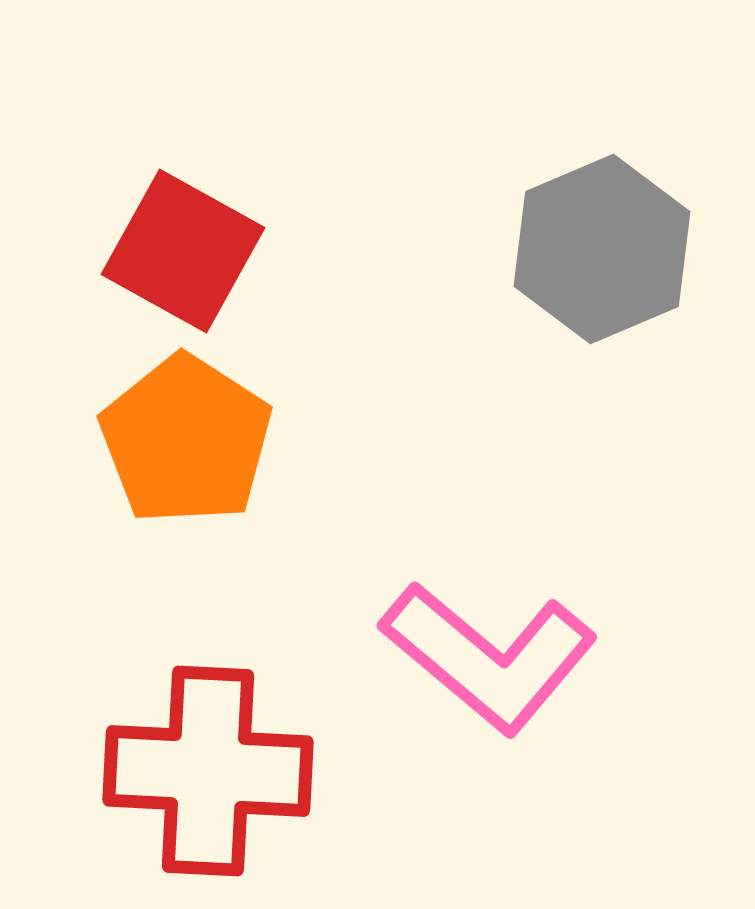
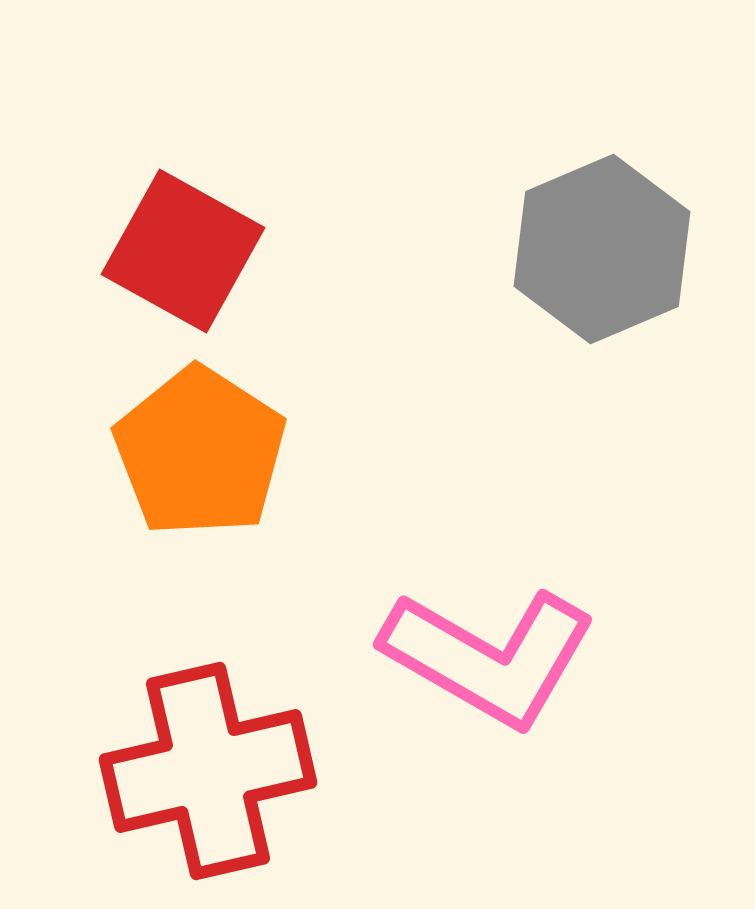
orange pentagon: moved 14 px right, 12 px down
pink L-shape: rotated 10 degrees counterclockwise
red cross: rotated 16 degrees counterclockwise
